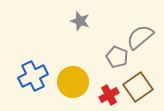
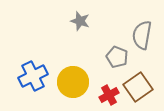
gray semicircle: moved 2 px right, 2 px up; rotated 40 degrees counterclockwise
